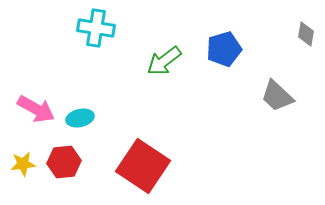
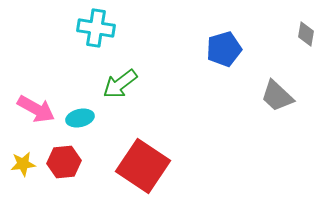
green arrow: moved 44 px left, 23 px down
